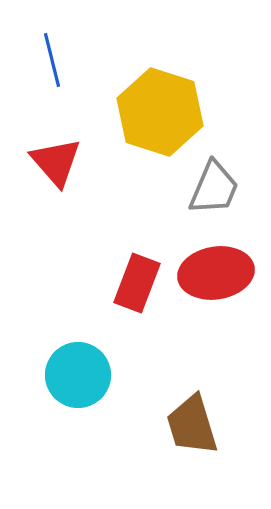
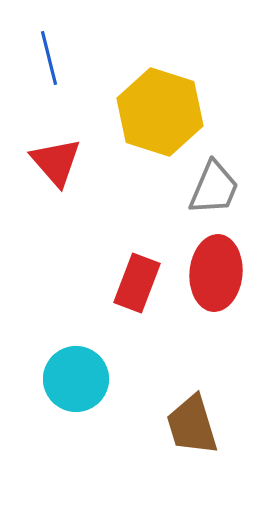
blue line: moved 3 px left, 2 px up
red ellipse: rotated 76 degrees counterclockwise
cyan circle: moved 2 px left, 4 px down
